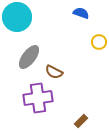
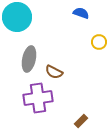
gray ellipse: moved 2 px down; rotated 25 degrees counterclockwise
